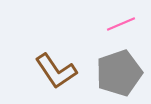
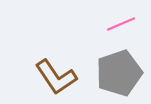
brown L-shape: moved 6 px down
